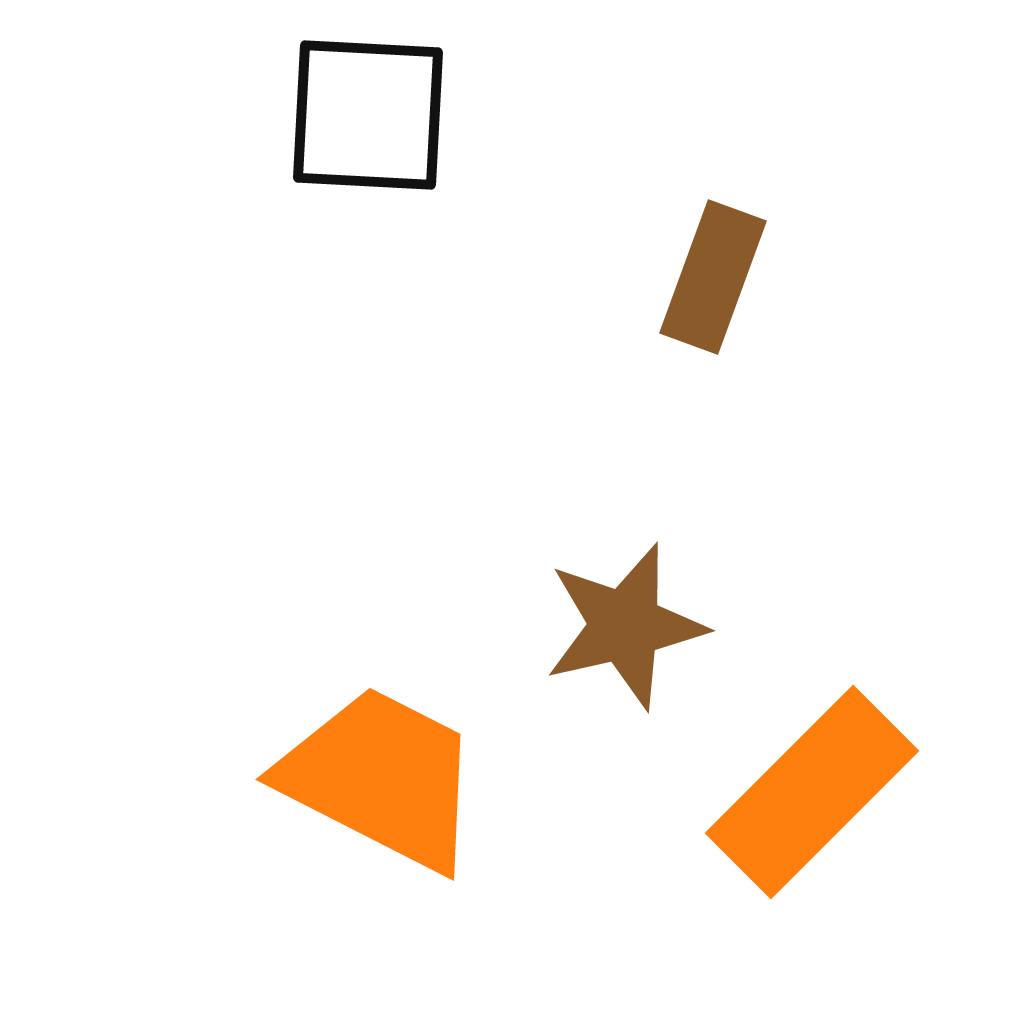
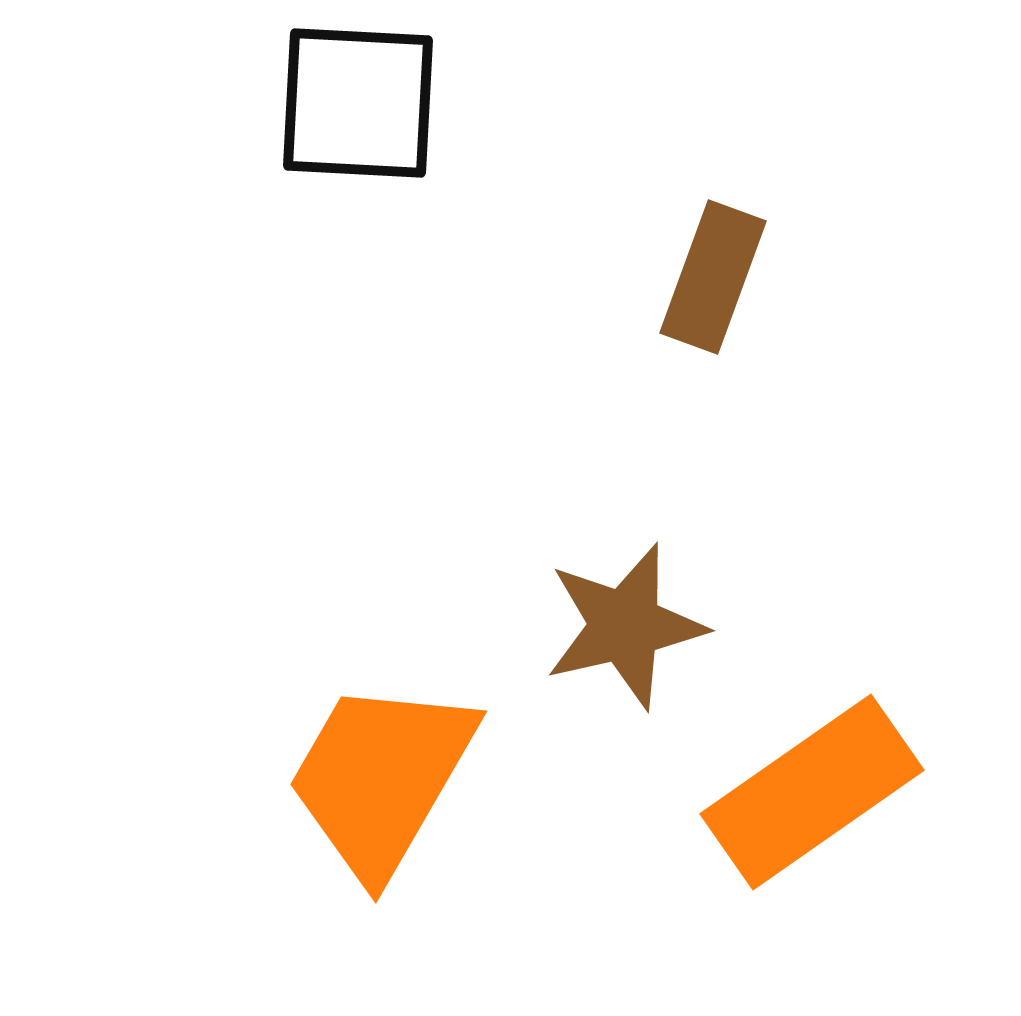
black square: moved 10 px left, 12 px up
orange trapezoid: rotated 87 degrees counterclockwise
orange rectangle: rotated 10 degrees clockwise
